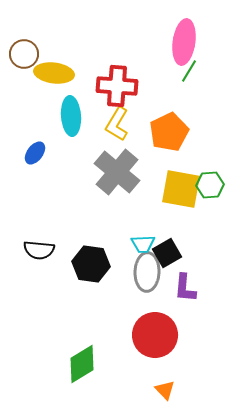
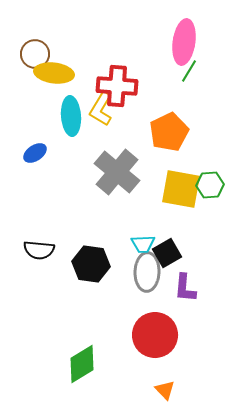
brown circle: moved 11 px right
yellow L-shape: moved 16 px left, 15 px up
blue ellipse: rotated 20 degrees clockwise
